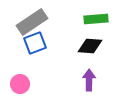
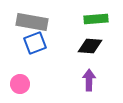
gray rectangle: rotated 44 degrees clockwise
